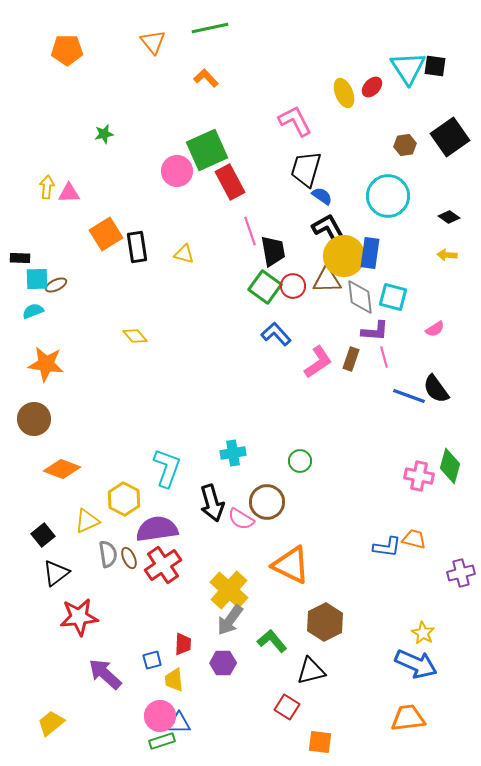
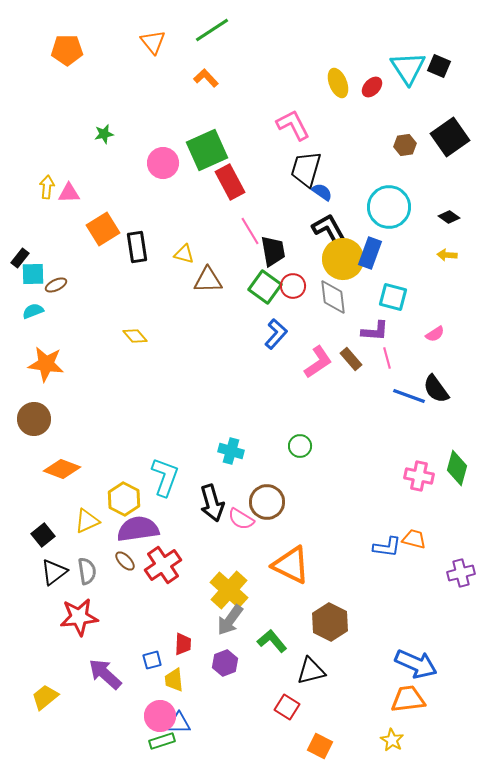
green line at (210, 28): moved 2 px right, 2 px down; rotated 21 degrees counterclockwise
black square at (435, 66): moved 4 px right; rotated 15 degrees clockwise
yellow ellipse at (344, 93): moved 6 px left, 10 px up
pink L-shape at (295, 121): moved 2 px left, 4 px down
pink circle at (177, 171): moved 14 px left, 8 px up
blue semicircle at (322, 196): moved 4 px up
cyan circle at (388, 196): moved 1 px right, 11 px down
pink line at (250, 231): rotated 12 degrees counterclockwise
orange square at (106, 234): moved 3 px left, 5 px up
blue rectangle at (370, 253): rotated 12 degrees clockwise
yellow circle at (344, 256): moved 1 px left, 3 px down
black rectangle at (20, 258): rotated 54 degrees counterclockwise
cyan square at (37, 279): moved 4 px left, 5 px up
brown triangle at (327, 280): moved 119 px left
gray diamond at (360, 297): moved 27 px left
pink semicircle at (435, 329): moved 5 px down
blue L-shape at (276, 334): rotated 84 degrees clockwise
pink line at (384, 357): moved 3 px right, 1 px down
brown rectangle at (351, 359): rotated 60 degrees counterclockwise
cyan cross at (233, 453): moved 2 px left, 2 px up; rotated 25 degrees clockwise
green circle at (300, 461): moved 15 px up
green diamond at (450, 466): moved 7 px right, 2 px down
cyan L-shape at (167, 468): moved 2 px left, 9 px down
purple semicircle at (157, 529): moved 19 px left
gray semicircle at (108, 554): moved 21 px left, 17 px down
brown ellipse at (129, 558): moved 4 px left, 3 px down; rotated 20 degrees counterclockwise
black triangle at (56, 573): moved 2 px left, 1 px up
brown hexagon at (325, 622): moved 5 px right; rotated 6 degrees counterclockwise
yellow star at (423, 633): moved 31 px left, 107 px down
purple hexagon at (223, 663): moved 2 px right; rotated 20 degrees counterclockwise
orange trapezoid at (408, 718): moved 19 px up
yellow trapezoid at (51, 723): moved 6 px left, 26 px up
orange square at (320, 742): moved 4 px down; rotated 20 degrees clockwise
